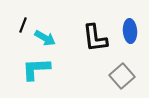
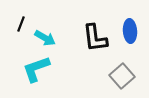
black line: moved 2 px left, 1 px up
cyan L-shape: rotated 16 degrees counterclockwise
